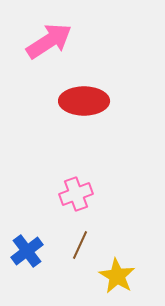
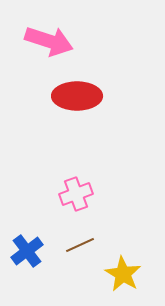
pink arrow: rotated 51 degrees clockwise
red ellipse: moved 7 px left, 5 px up
brown line: rotated 40 degrees clockwise
yellow star: moved 6 px right, 2 px up
